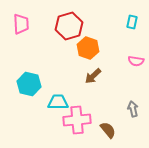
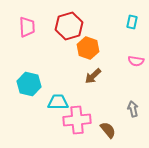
pink trapezoid: moved 6 px right, 3 px down
